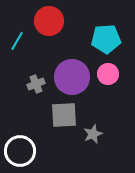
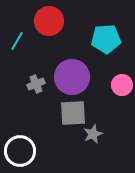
pink circle: moved 14 px right, 11 px down
gray square: moved 9 px right, 2 px up
